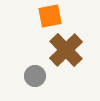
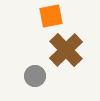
orange square: moved 1 px right
